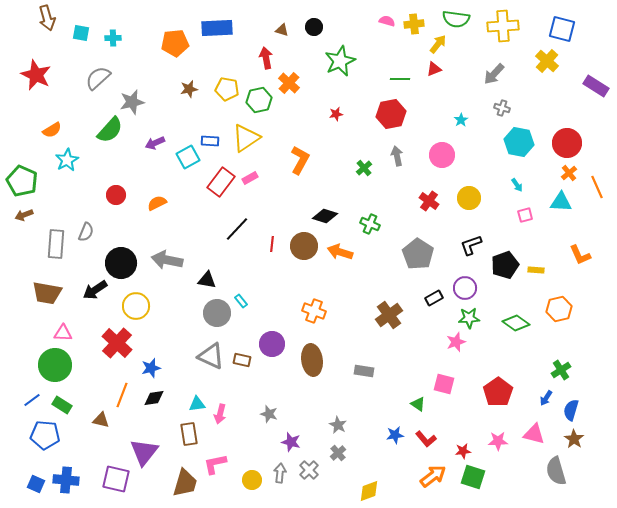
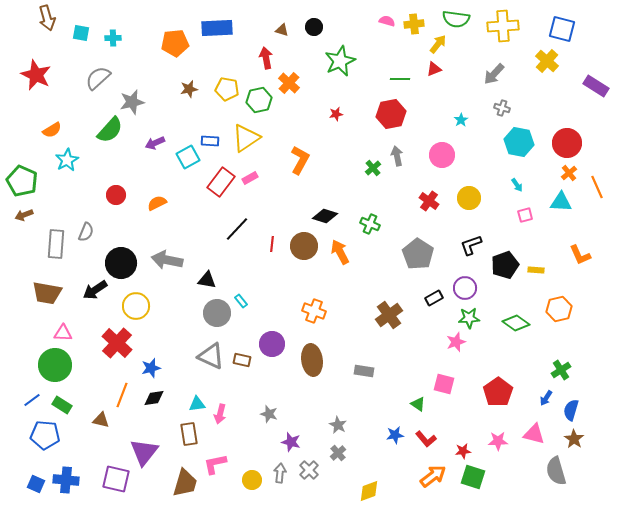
green cross at (364, 168): moved 9 px right
orange arrow at (340, 252): rotated 45 degrees clockwise
